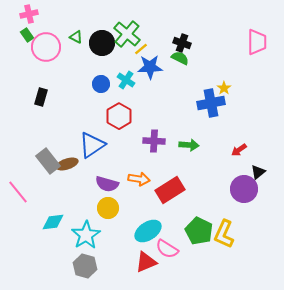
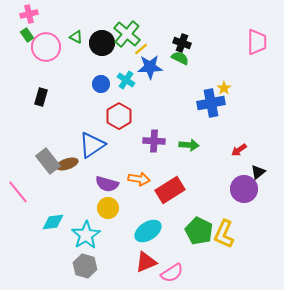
pink semicircle: moved 5 px right, 24 px down; rotated 65 degrees counterclockwise
